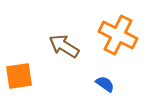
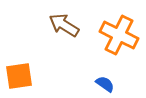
orange cross: moved 1 px right
brown arrow: moved 21 px up
